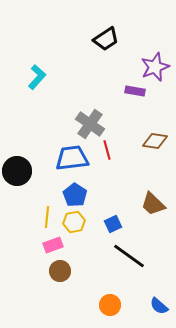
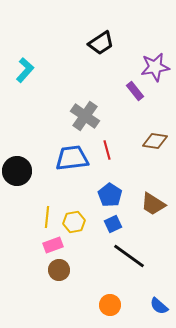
black trapezoid: moved 5 px left, 4 px down
purple star: rotated 12 degrees clockwise
cyan L-shape: moved 12 px left, 7 px up
purple rectangle: rotated 42 degrees clockwise
gray cross: moved 5 px left, 8 px up
blue pentagon: moved 35 px right
brown trapezoid: rotated 12 degrees counterclockwise
brown circle: moved 1 px left, 1 px up
